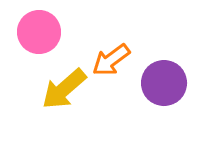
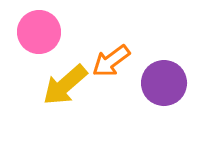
orange arrow: moved 1 px down
yellow arrow: moved 1 px right, 4 px up
